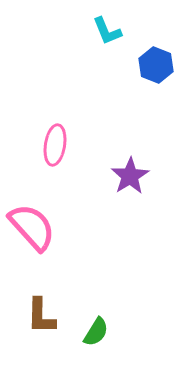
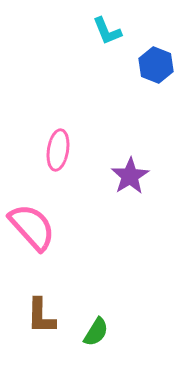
pink ellipse: moved 3 px right, 5 px down
